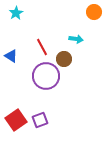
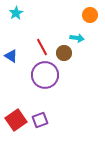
orange circle: moved 4 px left, 3 px down
cyan arrow: moved 1 px right, 1 px up
brown circle: moved 6 px up
purple circle: moved 1 px left, 1 px up
